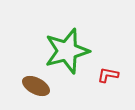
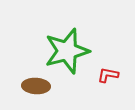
brown ellipse: rotated 24 degrees counterclockwise
